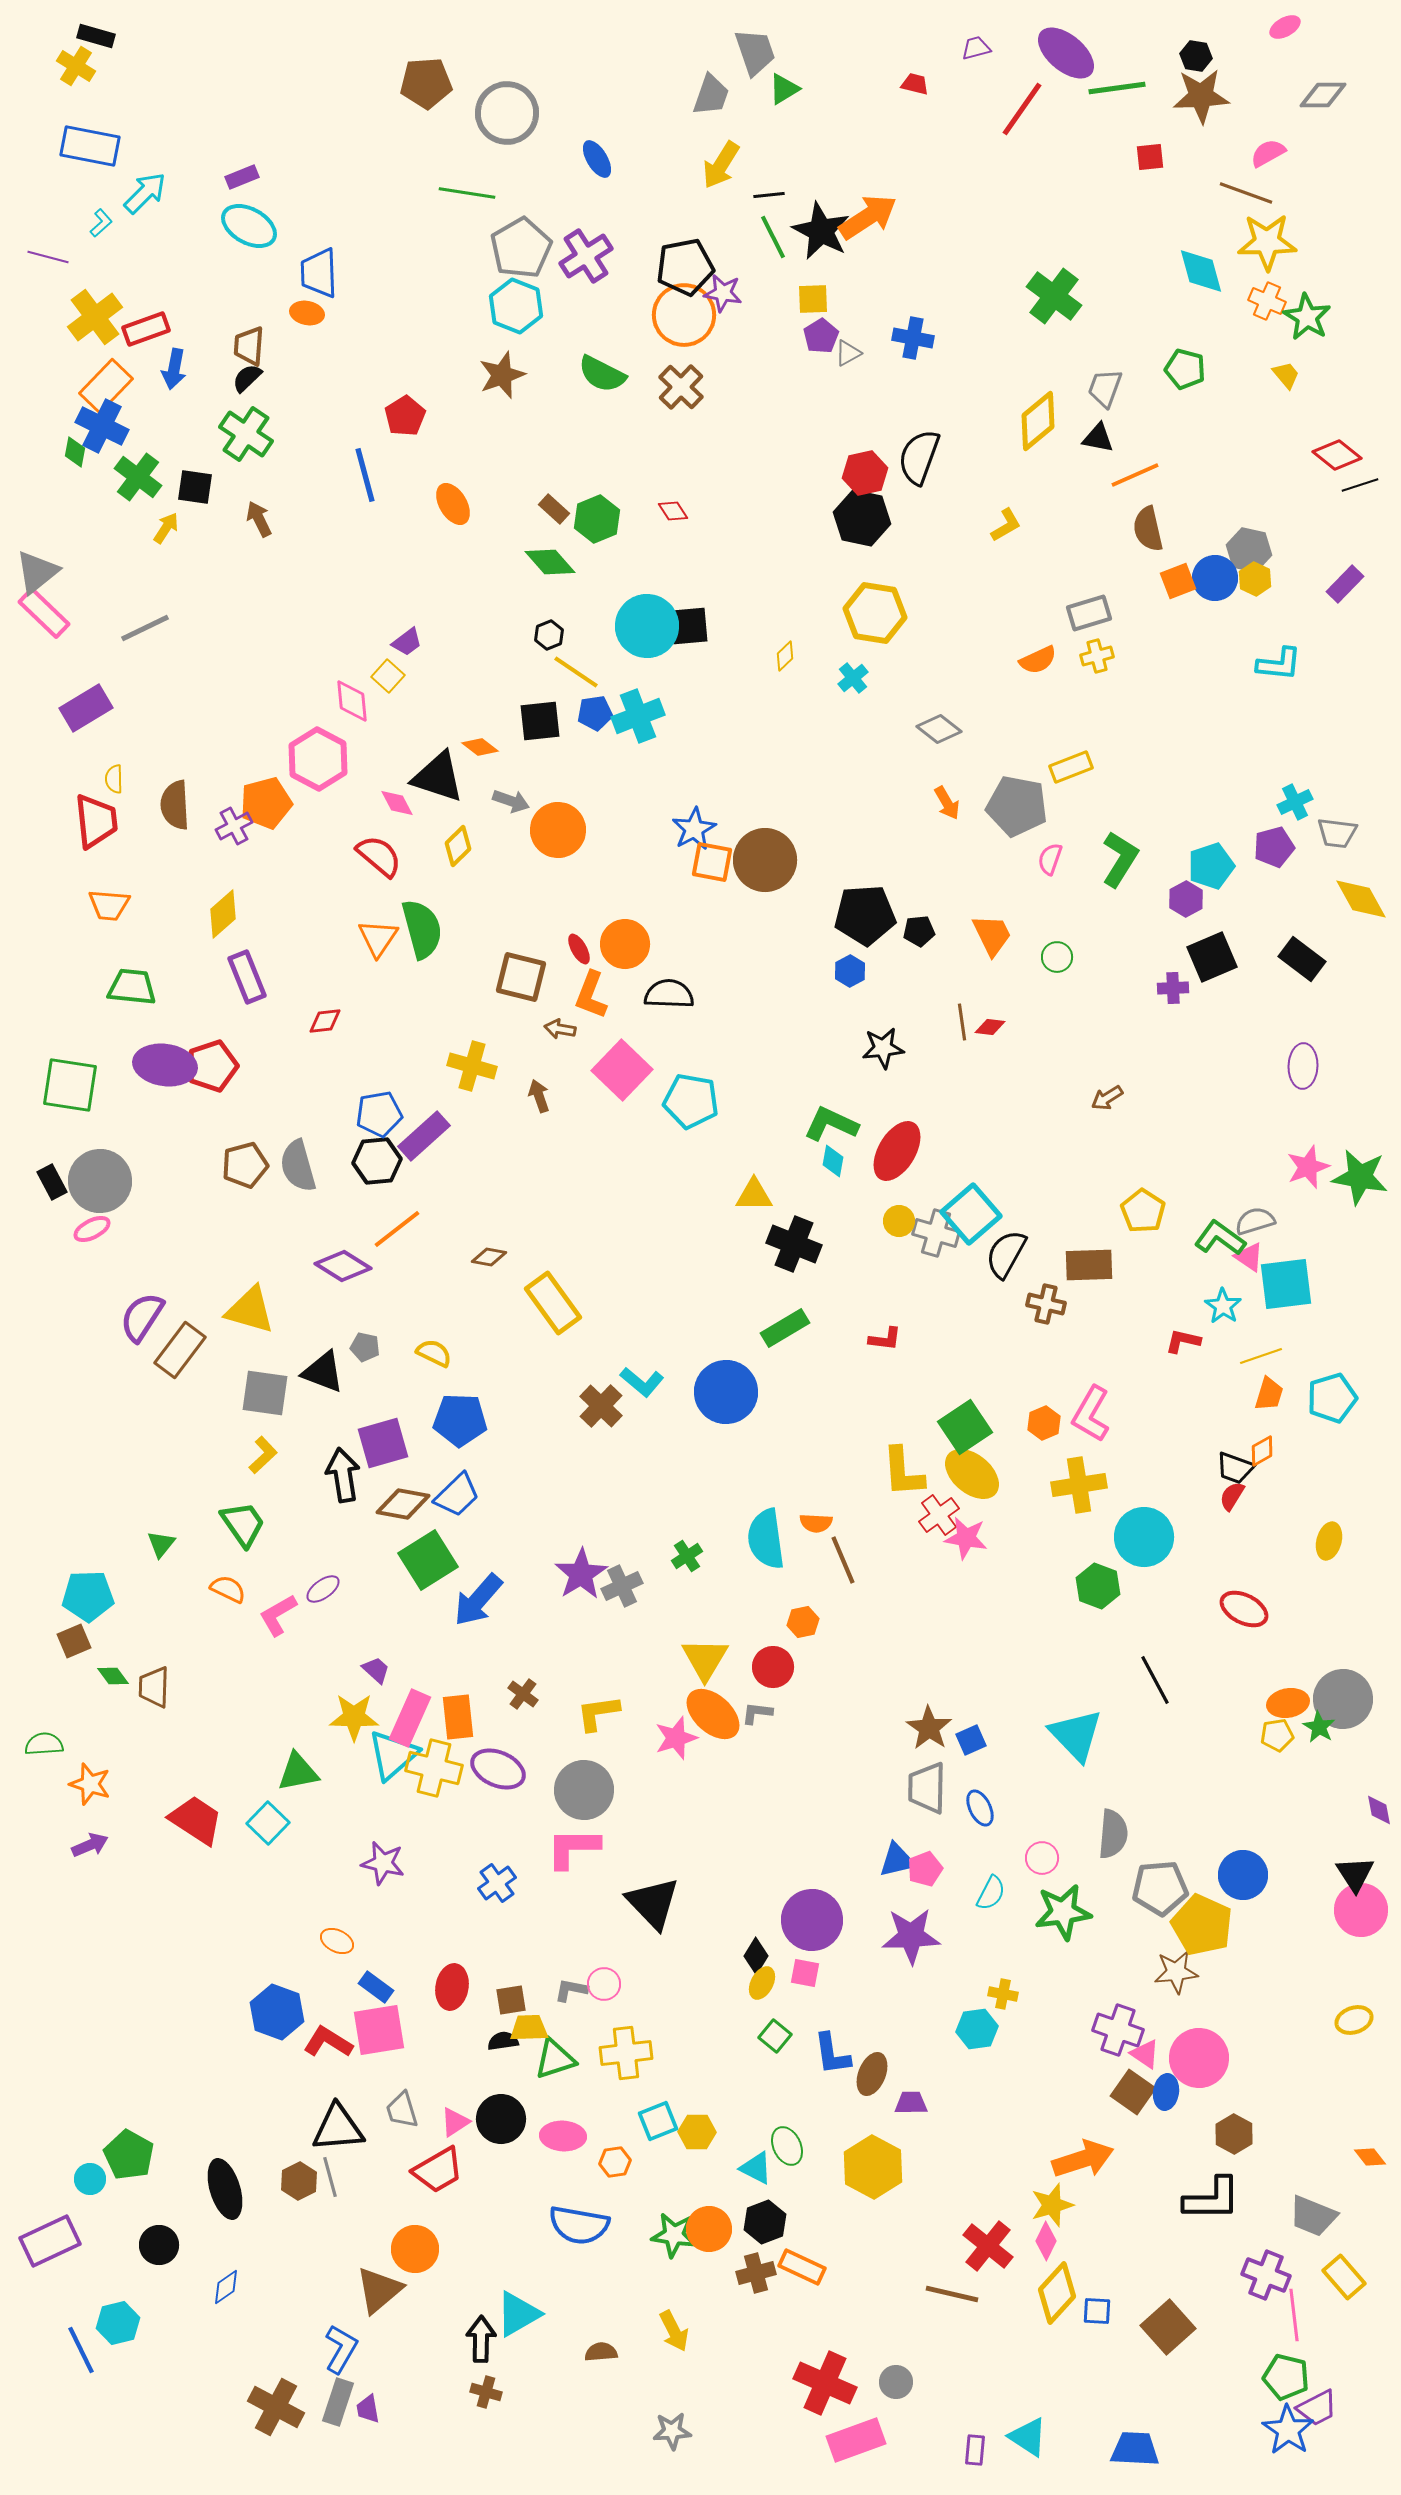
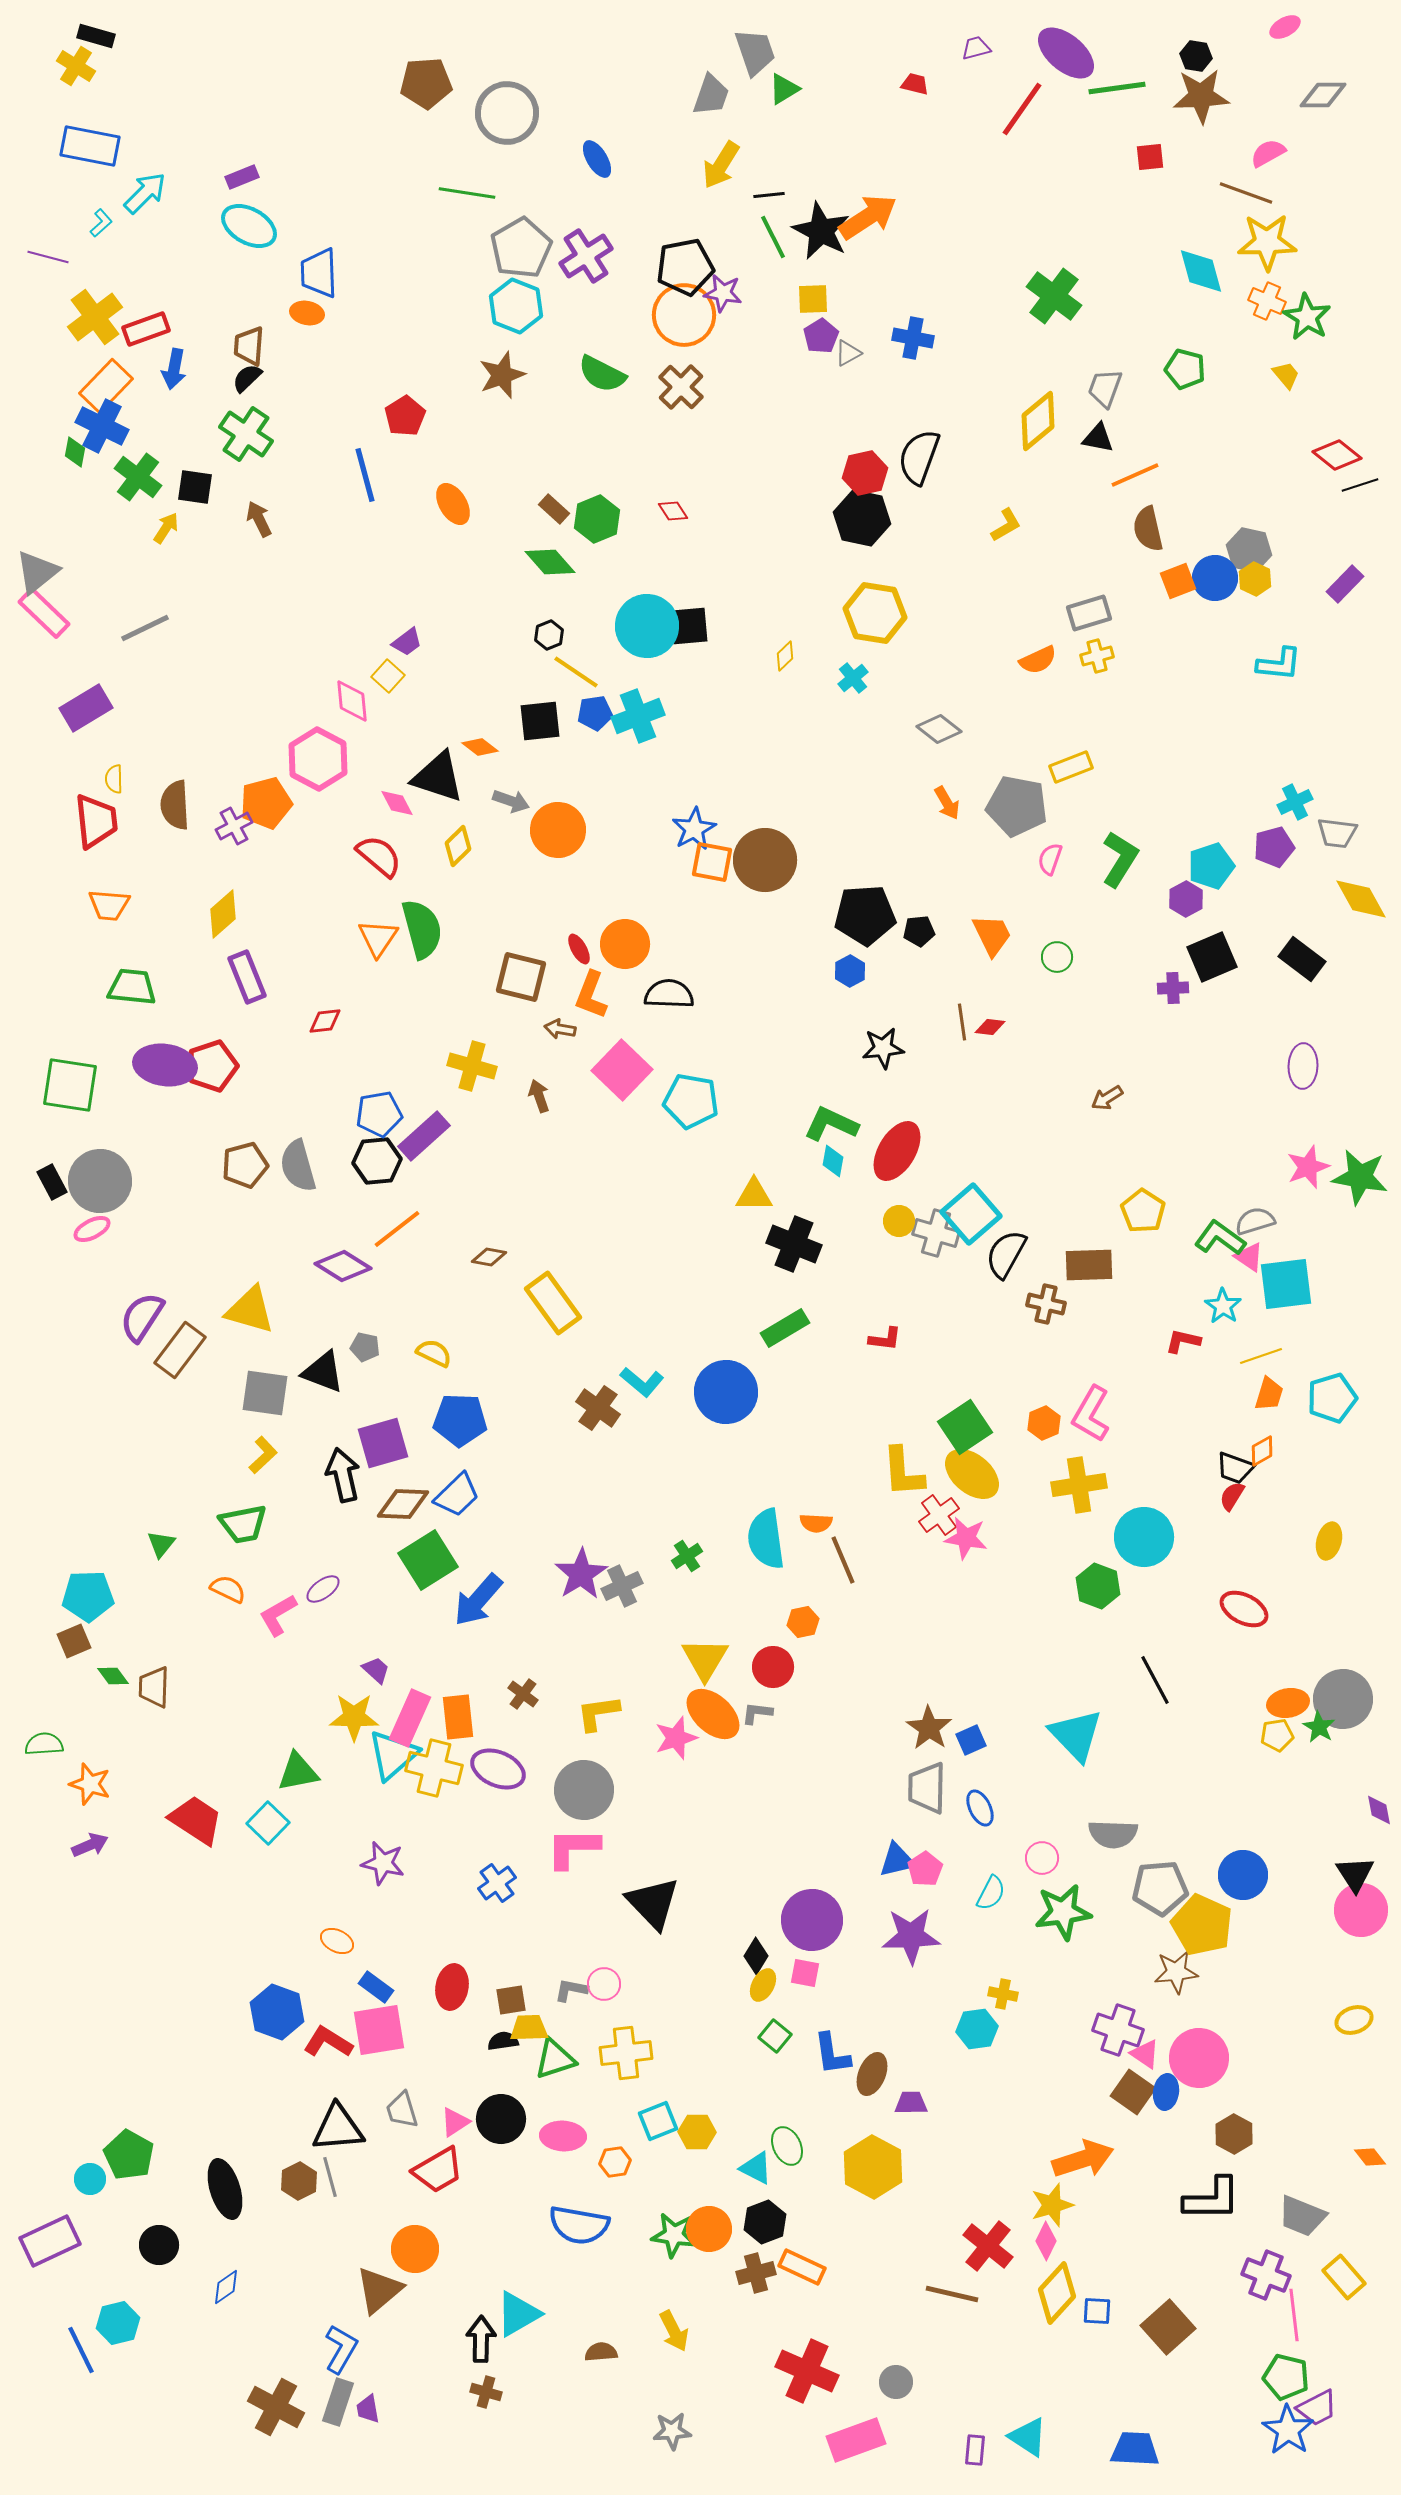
brown cross at (601, 1406): moved 3 px left, 2 px down; rotated 9 degrees counterclockwise
black arrow at (343, 1475): rotated 4 degrees counterclockwise
brown diamond at (403, 1504): rotated 8 degrees counterclockwise
green trapezoid at (243, 1524): rotated 114 degrees clockwise
gray semicircle at (1113, 1834): rotated 87 degrees clockwise
pink pentagon at (925, 1869): rotated 12 degrees counterclockwise
yellow ellipse at (762, 1983): moved 1 px right, 2 px down
gray trapezoid at (1313, 2216): moved 11 px left
red cross at (825, 2383): moved 18 px left, 12 px up
